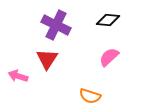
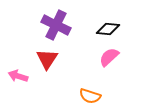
black diamond: moved 9 px down
